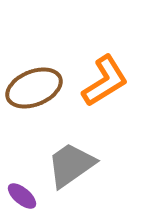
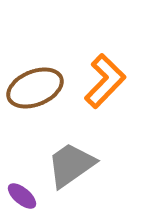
orange L-shape: rotated 14 degrees counterclockwise
brown ellipse: moved 1 px right
